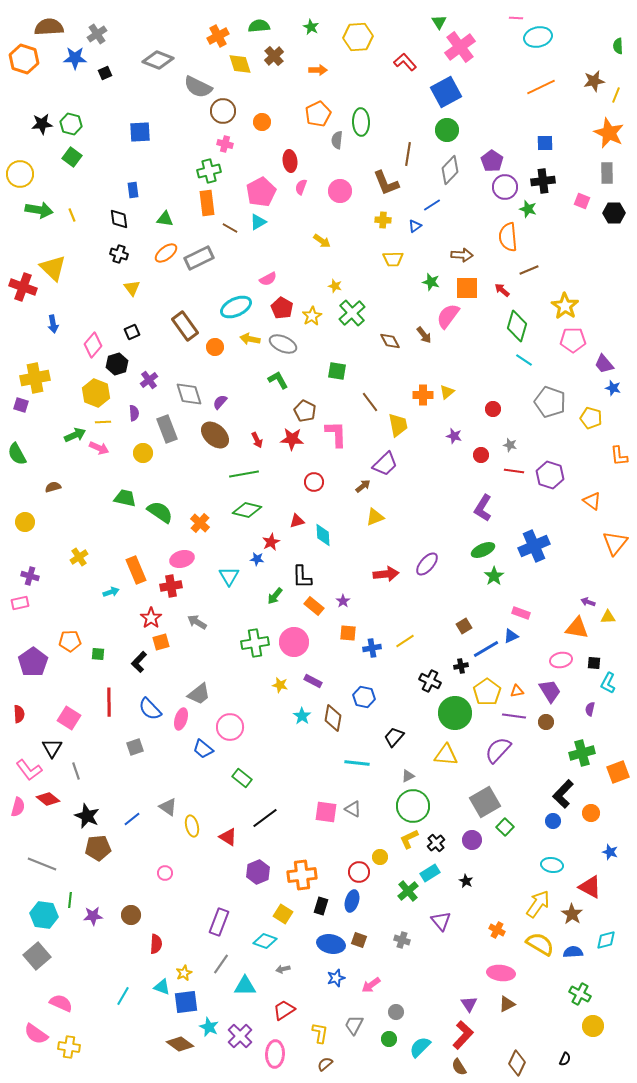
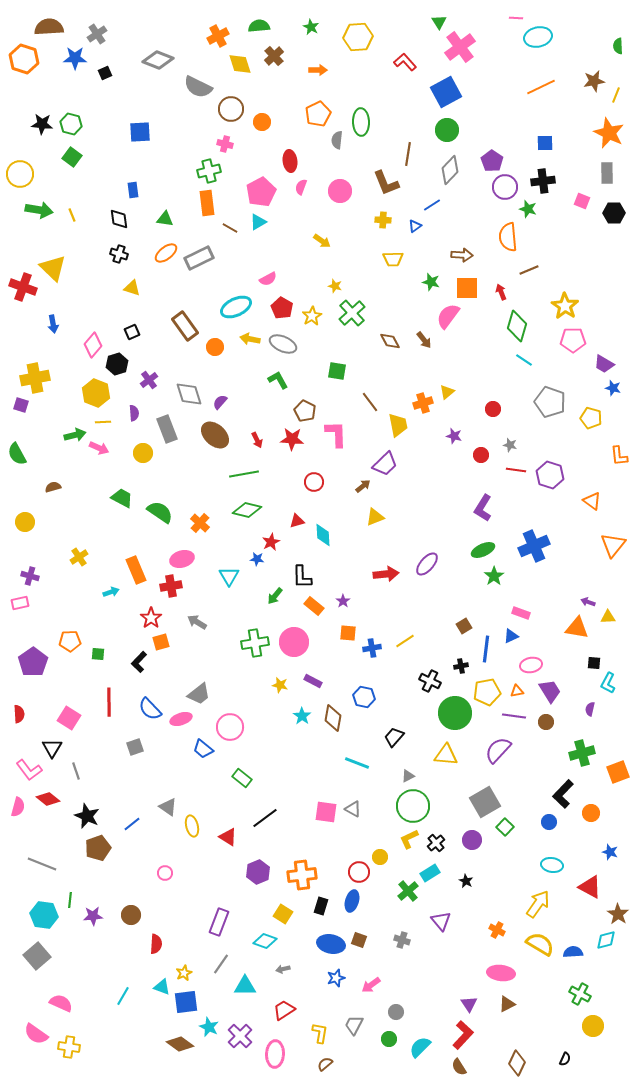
brown circle at (223, 111): moved 8 px right, 2 px up
black star at (42, 124): rotated 10 degrees clockwise
yellow triangle at (132, 288): rotated 36 degrees counterclockwise
red arrow at (502, 290): moved 1 px left, 2 px down; rotated 28 degrees clockwise
brown arrow at (424, 335): moved 5 px down
purple trapezoid at (604, 364): rotated 20 degrees counterclockwise
orange cross at (423, 395): moved 8 px down; rotated 18 degrees counterclockwise
green arrow at (75, 435): rotated 10 degrees clockwise
red line at (514, 471): moved 2 px right, 1 px up
green trapezoid at (125, 498): moved 3 px left; rotated 15 degrees clockwise
orange triangle at (615, 543): moved 2 px left, 2 px down
blue line at (486, 649): rotated 52 degrees counterclockwise
pink ellipse at (561, 660): moved 30 px left, 5 px down
yellow pentagon at (487, 692): rotated 24 degrees clockwise
pink ellipse at (181, 719): rotated 55 degrees clockwise
cyan line at (357, 763): rotated 15 degrees clockwise
blue line at (132, 819): moved 5 px down
blue circle at (553, 821): moved 4 px left, 1 px down
brown pentagon at (98, 848): rotated 15 degrees counterclockwise
brown star at (572, 914): moved 46 px right
